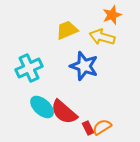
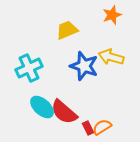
yellow arrow: moved 9 px right, 20 px down
